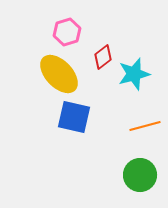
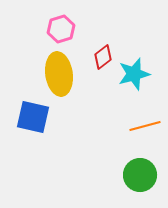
pink hexagon: moved 6 px left, 3 px up
yellow ellipse: rotated 36 degrees clockwise
blue square: moved 41 px left
